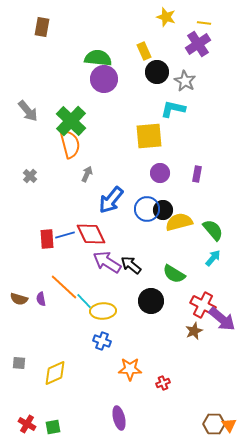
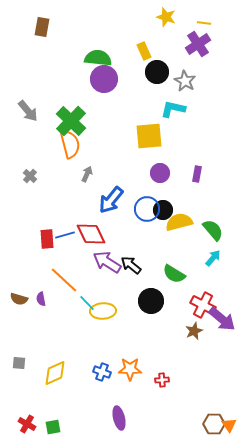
orange line at (64, 287): moved 7 px up
cyan line at (84, 301): moved 3 px right, 2 px down
blue cross at (102, 341): moved 31 px down
red cross at (163, 383): moved 1 px left, 3 px up; rotated 16 degrees clockwise
